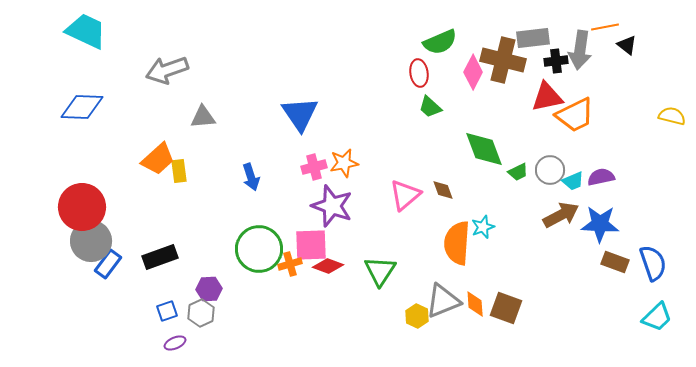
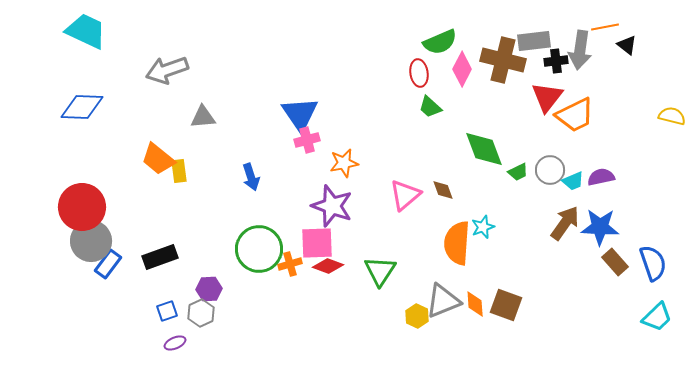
gray rectangle at (533, 38): moved 1 px right, 3 px down
pink diamond at (473, 72): moved 11 px left, 3 px up
red triangle at (547, 97): rotated 40 degrees counterclockwise
orange trapezoid at (158, 159): rotated 81 degrees clockwise
pink cross at (314, 167): moved 7 px left, 27 px up
brown arrow at (561, 215): moved 4 px right, 8 px down; rotated 27 degrees counterclockwise
blue star at (600, 224): moved 3 px down
pink square at (311, 245): moved 6 px right, 2 px up
brown rectangle at (615, 262): rotated 28 degrees clockwise
brown square at (506, 308): moved 3 px up
